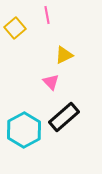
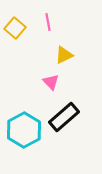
pink line: moved 1 px right, 7 px down
yellow square: rotated 10 degrees counterclockwise
